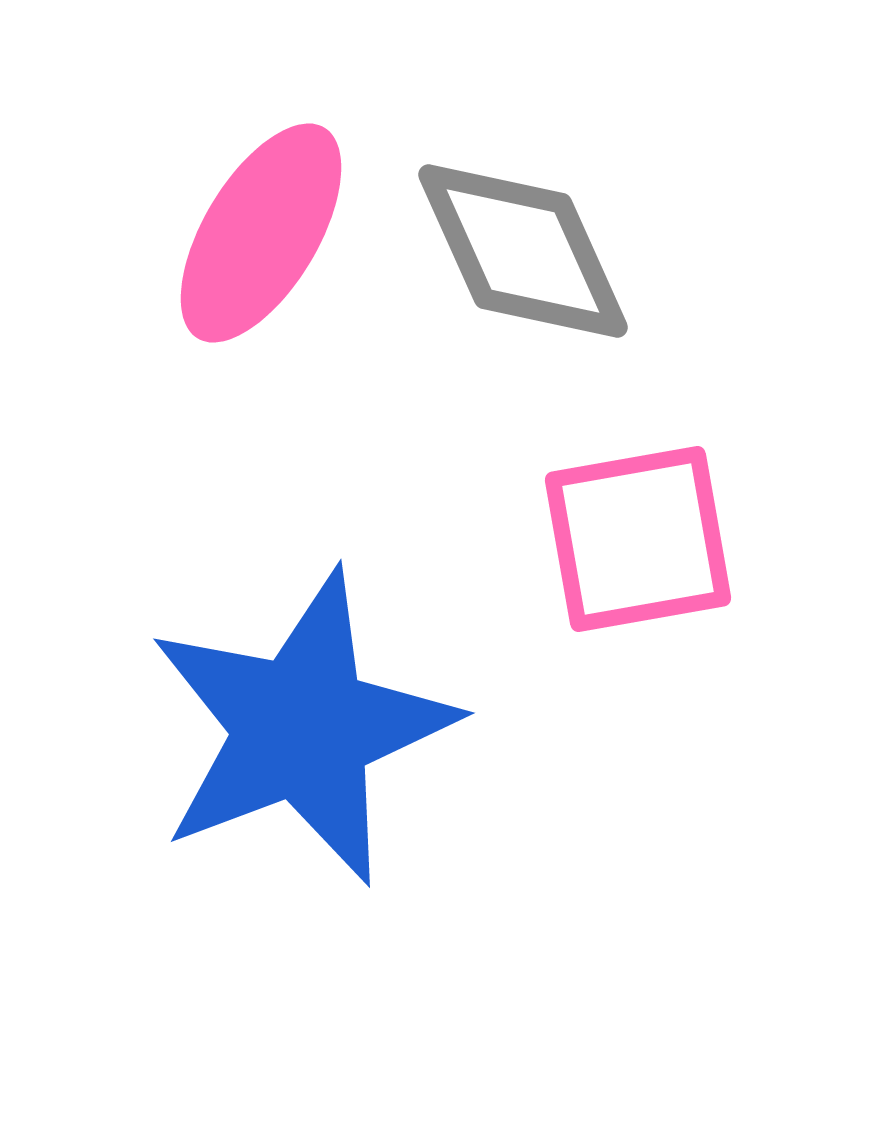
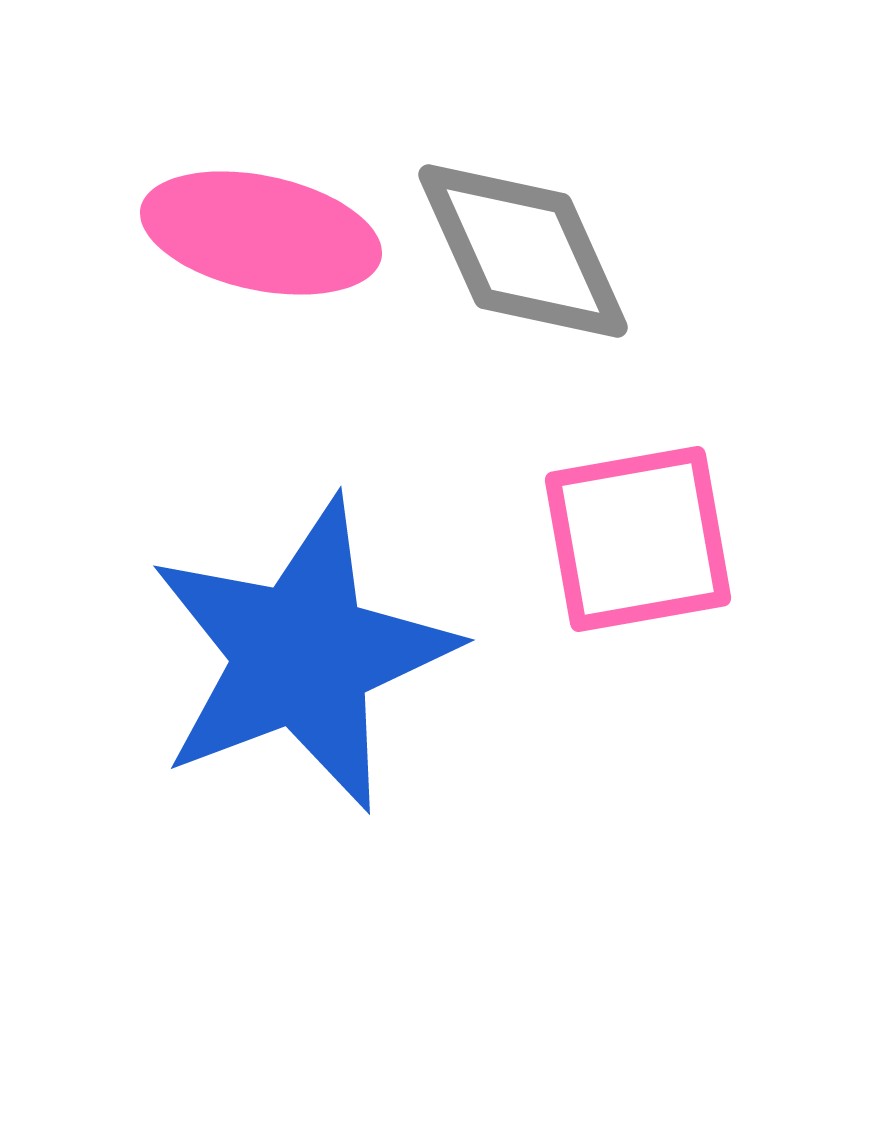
pink ellipse: rotated 71 degrees clockwise
blue star: moved 73 px up
